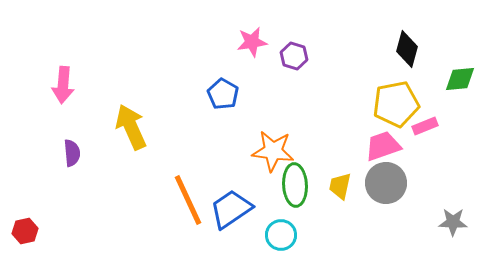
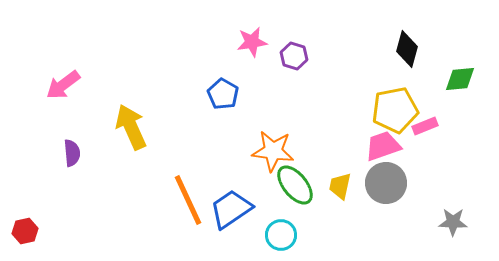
pink arrow: rotated 48 degrees clockwise
yellow pentagon: moved 1 px left, 6 px down
green ellipse: rotated 36 degrees counterclockwise
